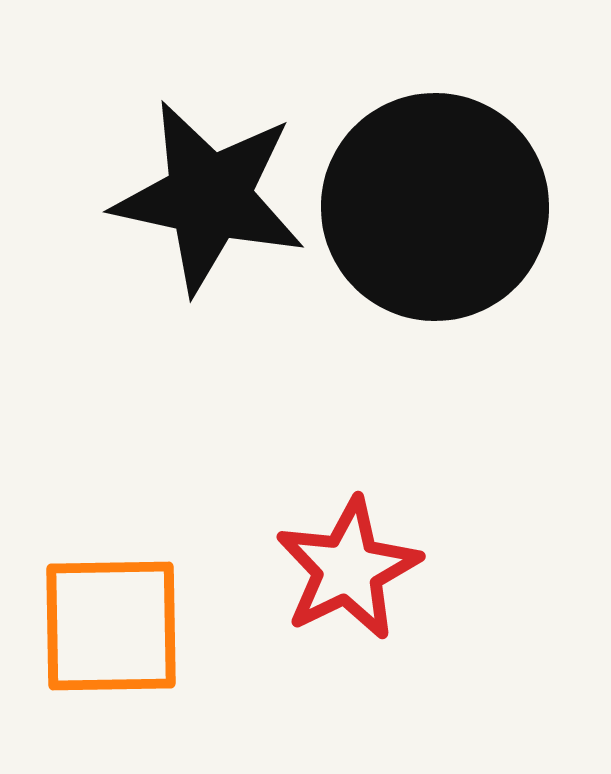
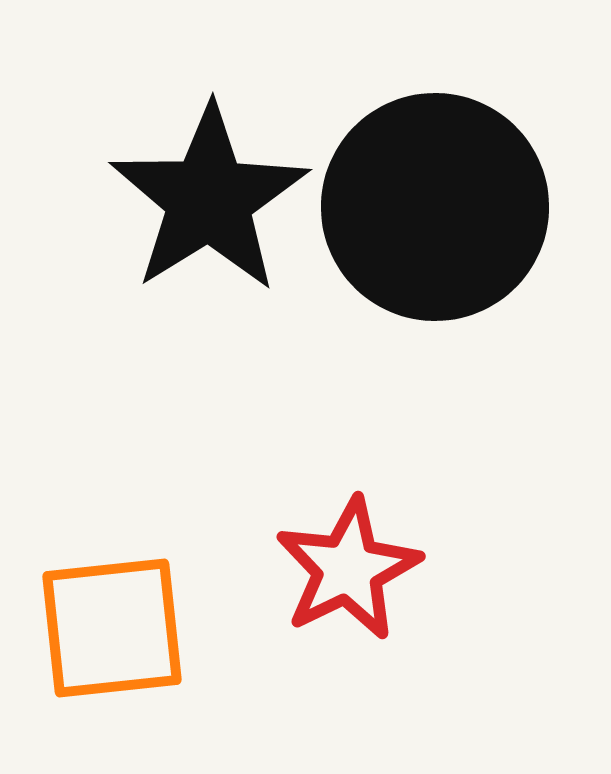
black star: moved 2 px down; rotated 28 degrees clockwise
orange square: moved 1 px right, 2 px down; rotated 5 degrees counterclockwise
